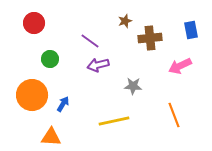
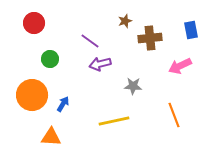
purple arrow: moved 2 px right, 1 px up
